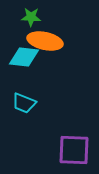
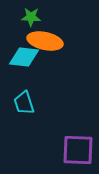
cyan trapezoid: rotated 50 degrees clockwise
purple square: moved 4 px right
